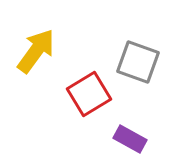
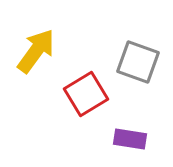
red square: moved 3 px left
purple rectangle: rotated 20 degrees counterclockwise
